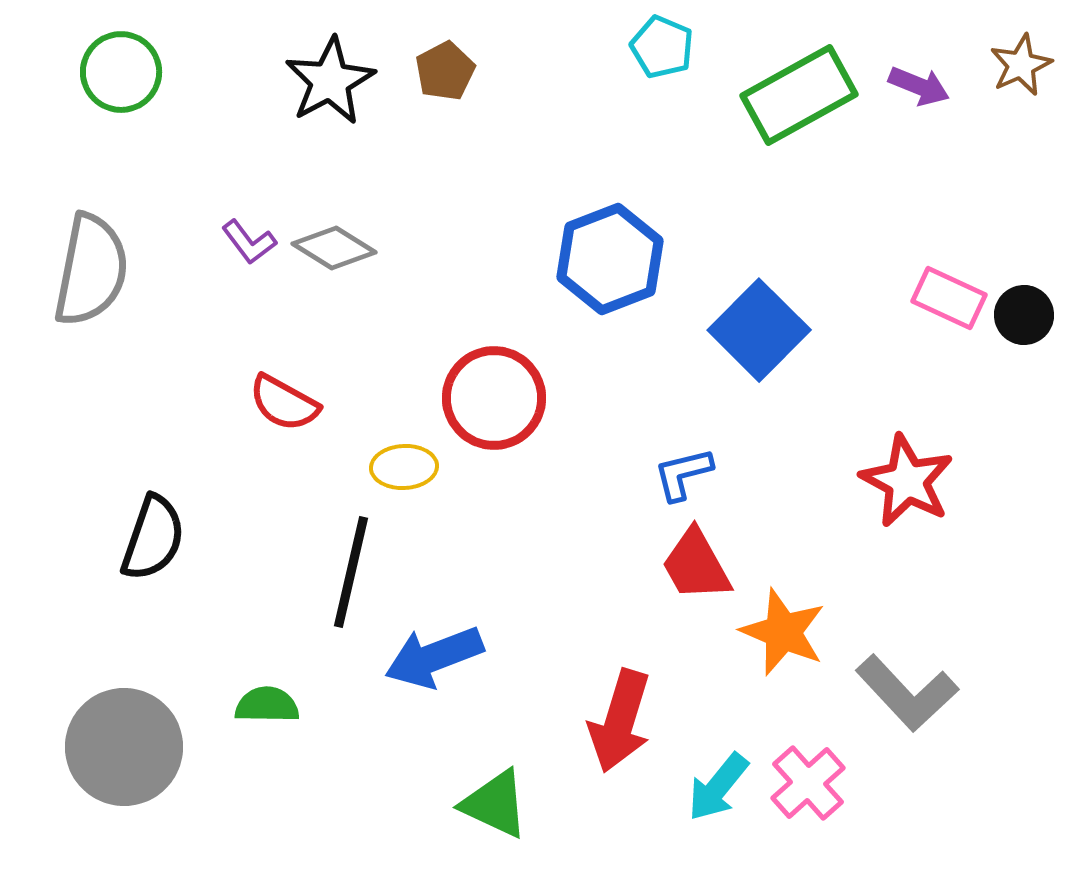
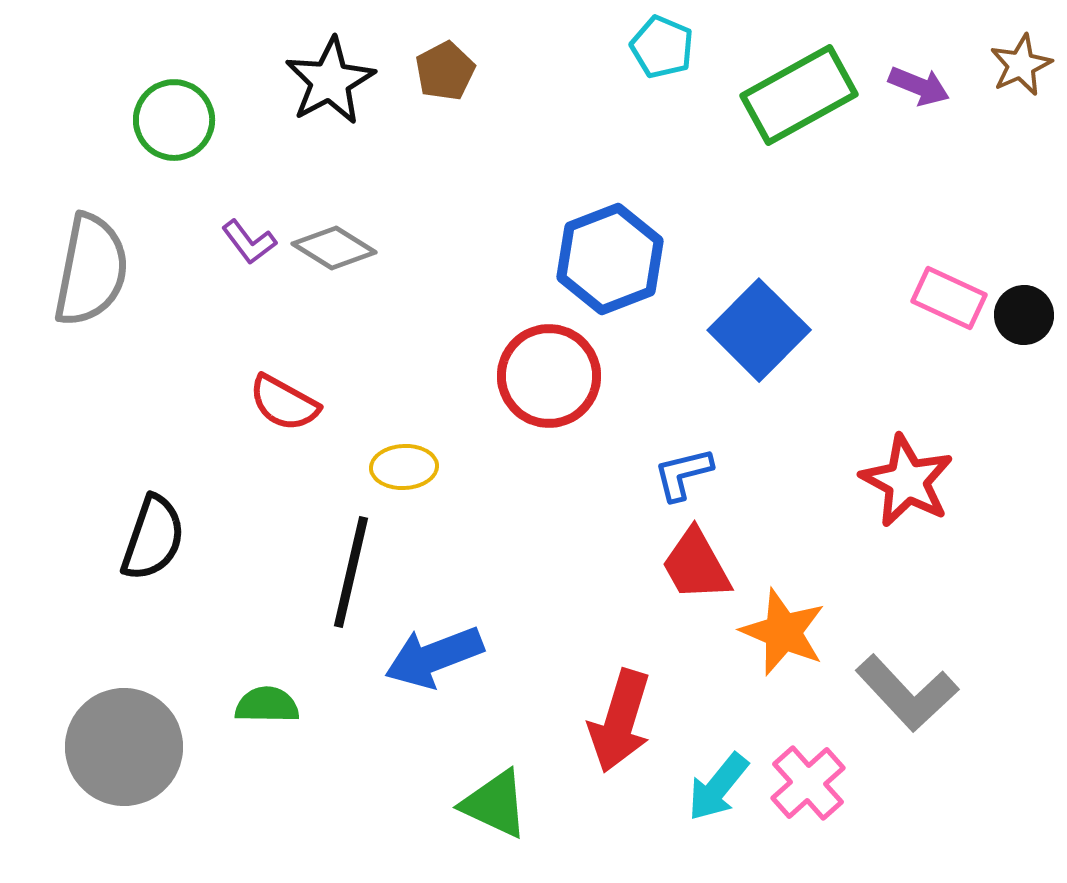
green circle: moved 53 px right, 48 px down
red circle: moved 55 px right, 22 px up
